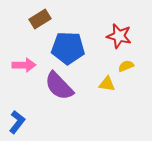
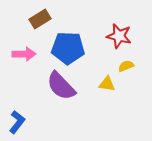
pink arrow: moved 11 px up
purple semicircle: moved 2 px right
